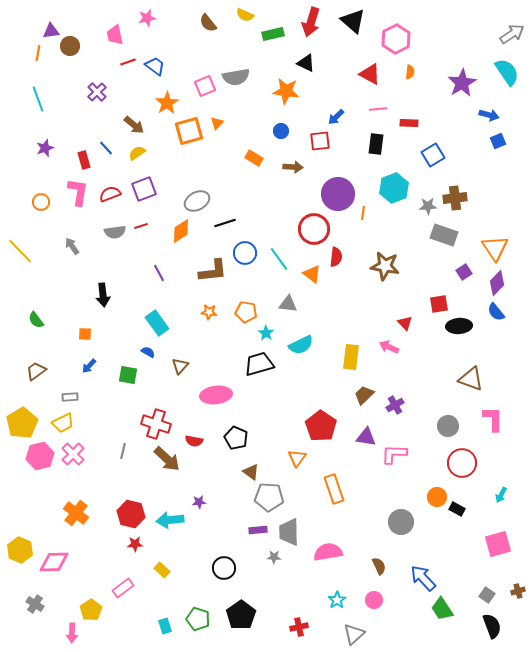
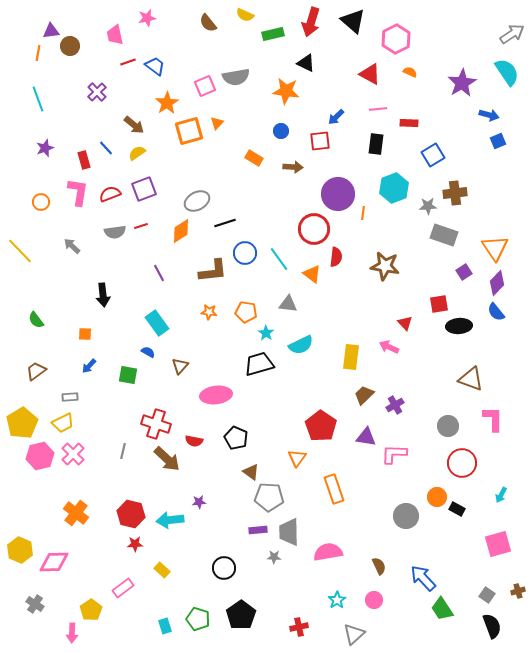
orange semicircle at (410, 72): rotated 72 degrees counterclockwise
brown cross at (455, 198): moved 5 px up
gray arrow at (72, 246): rotated 12 degrees counterclockwise
gray circle at (401, 522): moved 5 px right, 6 px up
